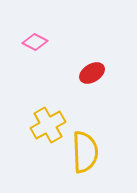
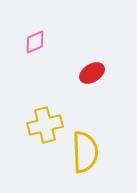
pink diamond: rotated 50 degrees counterclockwise
yellow cross: moved 3 px left; rotated 16 degrees clockwise
